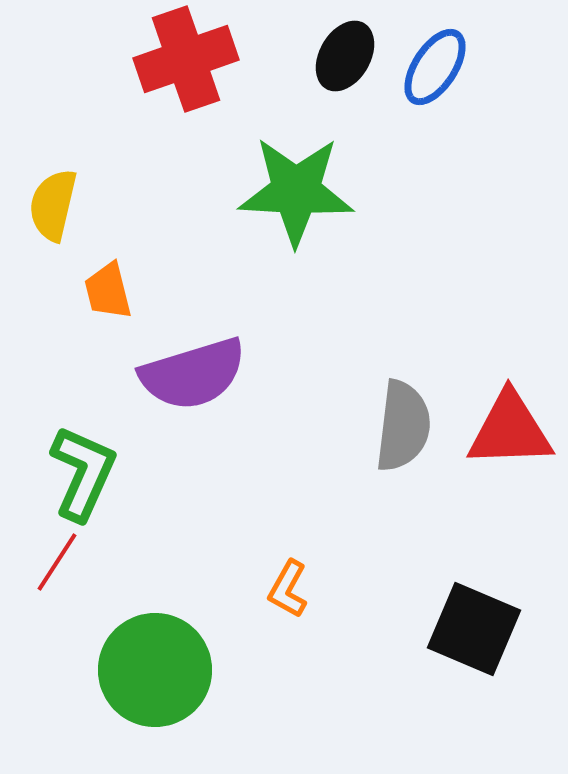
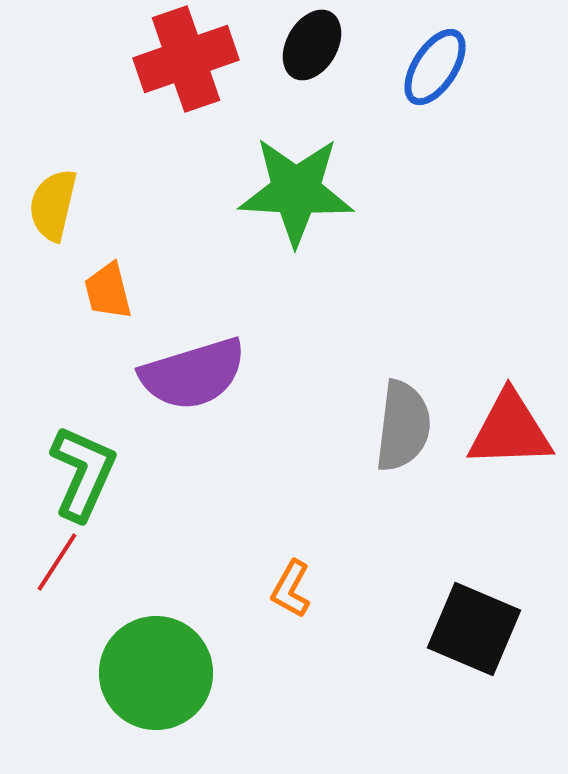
black ellipse: moved 33 px left, 11 px up
orange L-shape: moved 3 px right
green circle: moved 1 px right, 3 px down
